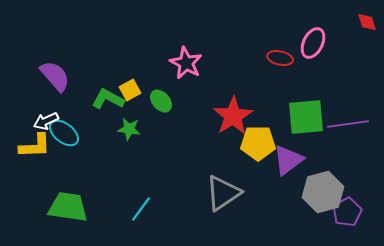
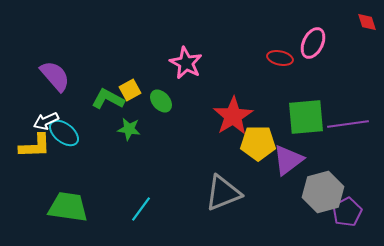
gray triangle: rotated 12 degrees clockwise
